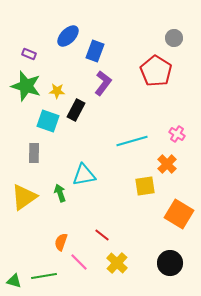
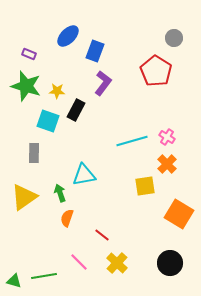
pink cross: moved 10 px left, 3 px down
orange semicircle: moved 6 px right, 24 px up
